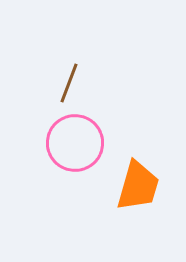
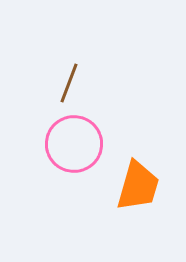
pink circle: moved 1 px left, 1 px down
